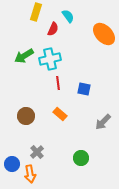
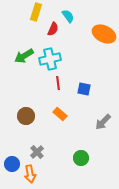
orange ellipse: rotated 20 degrees counterclockwise
